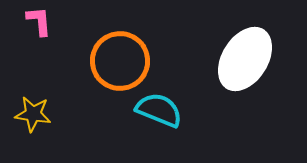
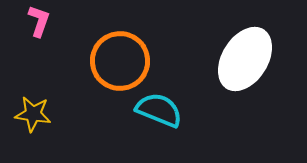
pink L-shape: rotated 24 degrees clockwise
